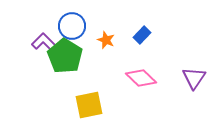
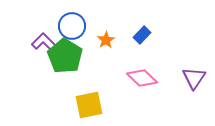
orange star: rotated 18 degrees clockwise
pink diamond: moved 1 px right
